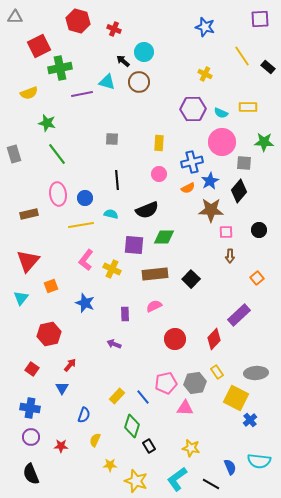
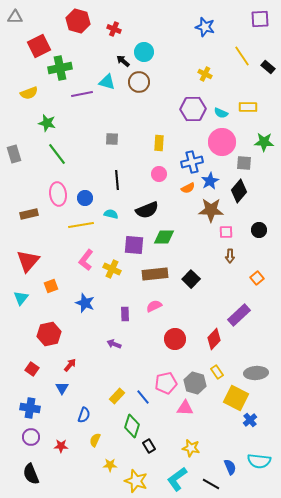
gray hexagon at (195, 383): rotated 25 degrees clockwise
